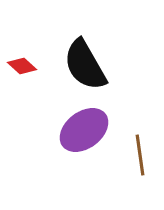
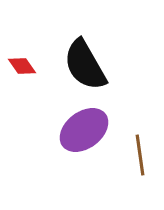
red diamond: rotated 12 degrees clockwise
